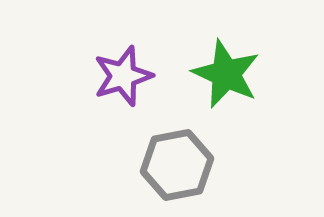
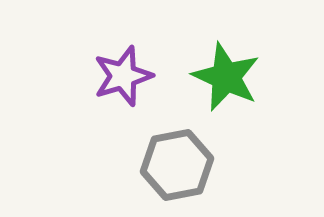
green star: moved 3 px down
